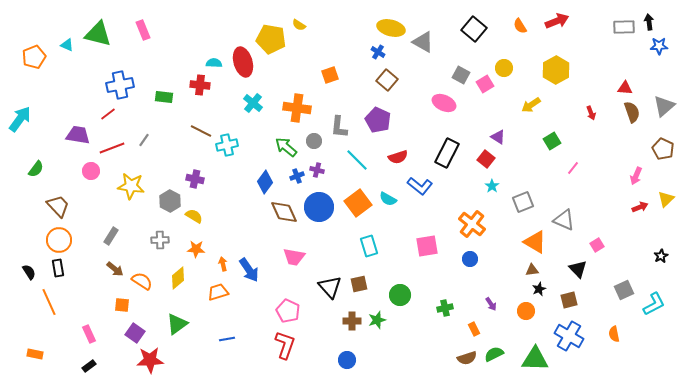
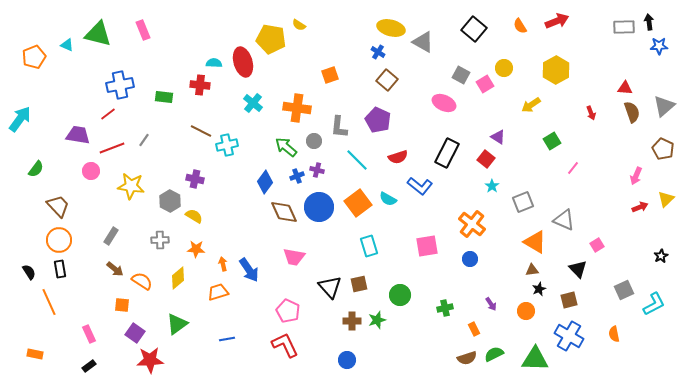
black rectangle at (58, 268): moved 2 px right, 1 px down
red L-shape at (285, 345): rotated 44 degrees counterclockwise
